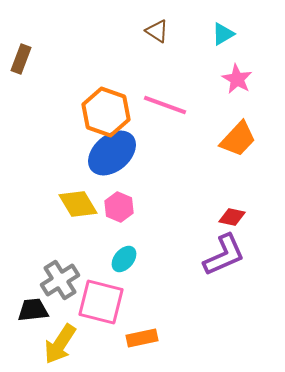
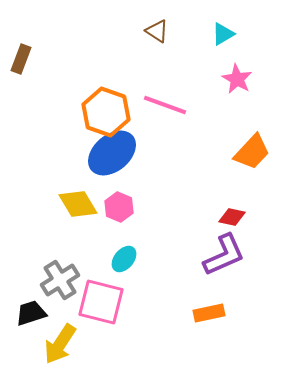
orange trapezoid: moved 14 px right, 13 px down
black trapezoid: moved 2 px left, 3 px down; rotated 12 degrees counterclockwise
orange rectangle: moved 67 px right, 25 px up
